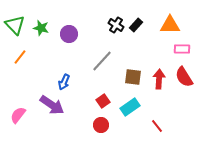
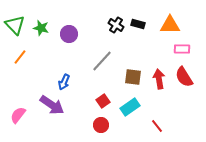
black rectangle: moved 2 px right, 1 px up; rotated 64 degrees clockwise
red arrow: rotated 12 degrees counterclockwise
